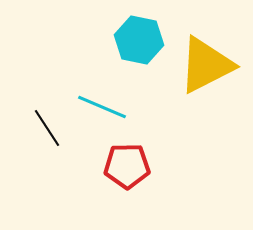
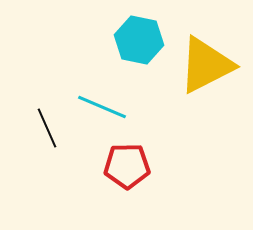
black line: rotated 9 degrees clockwise
